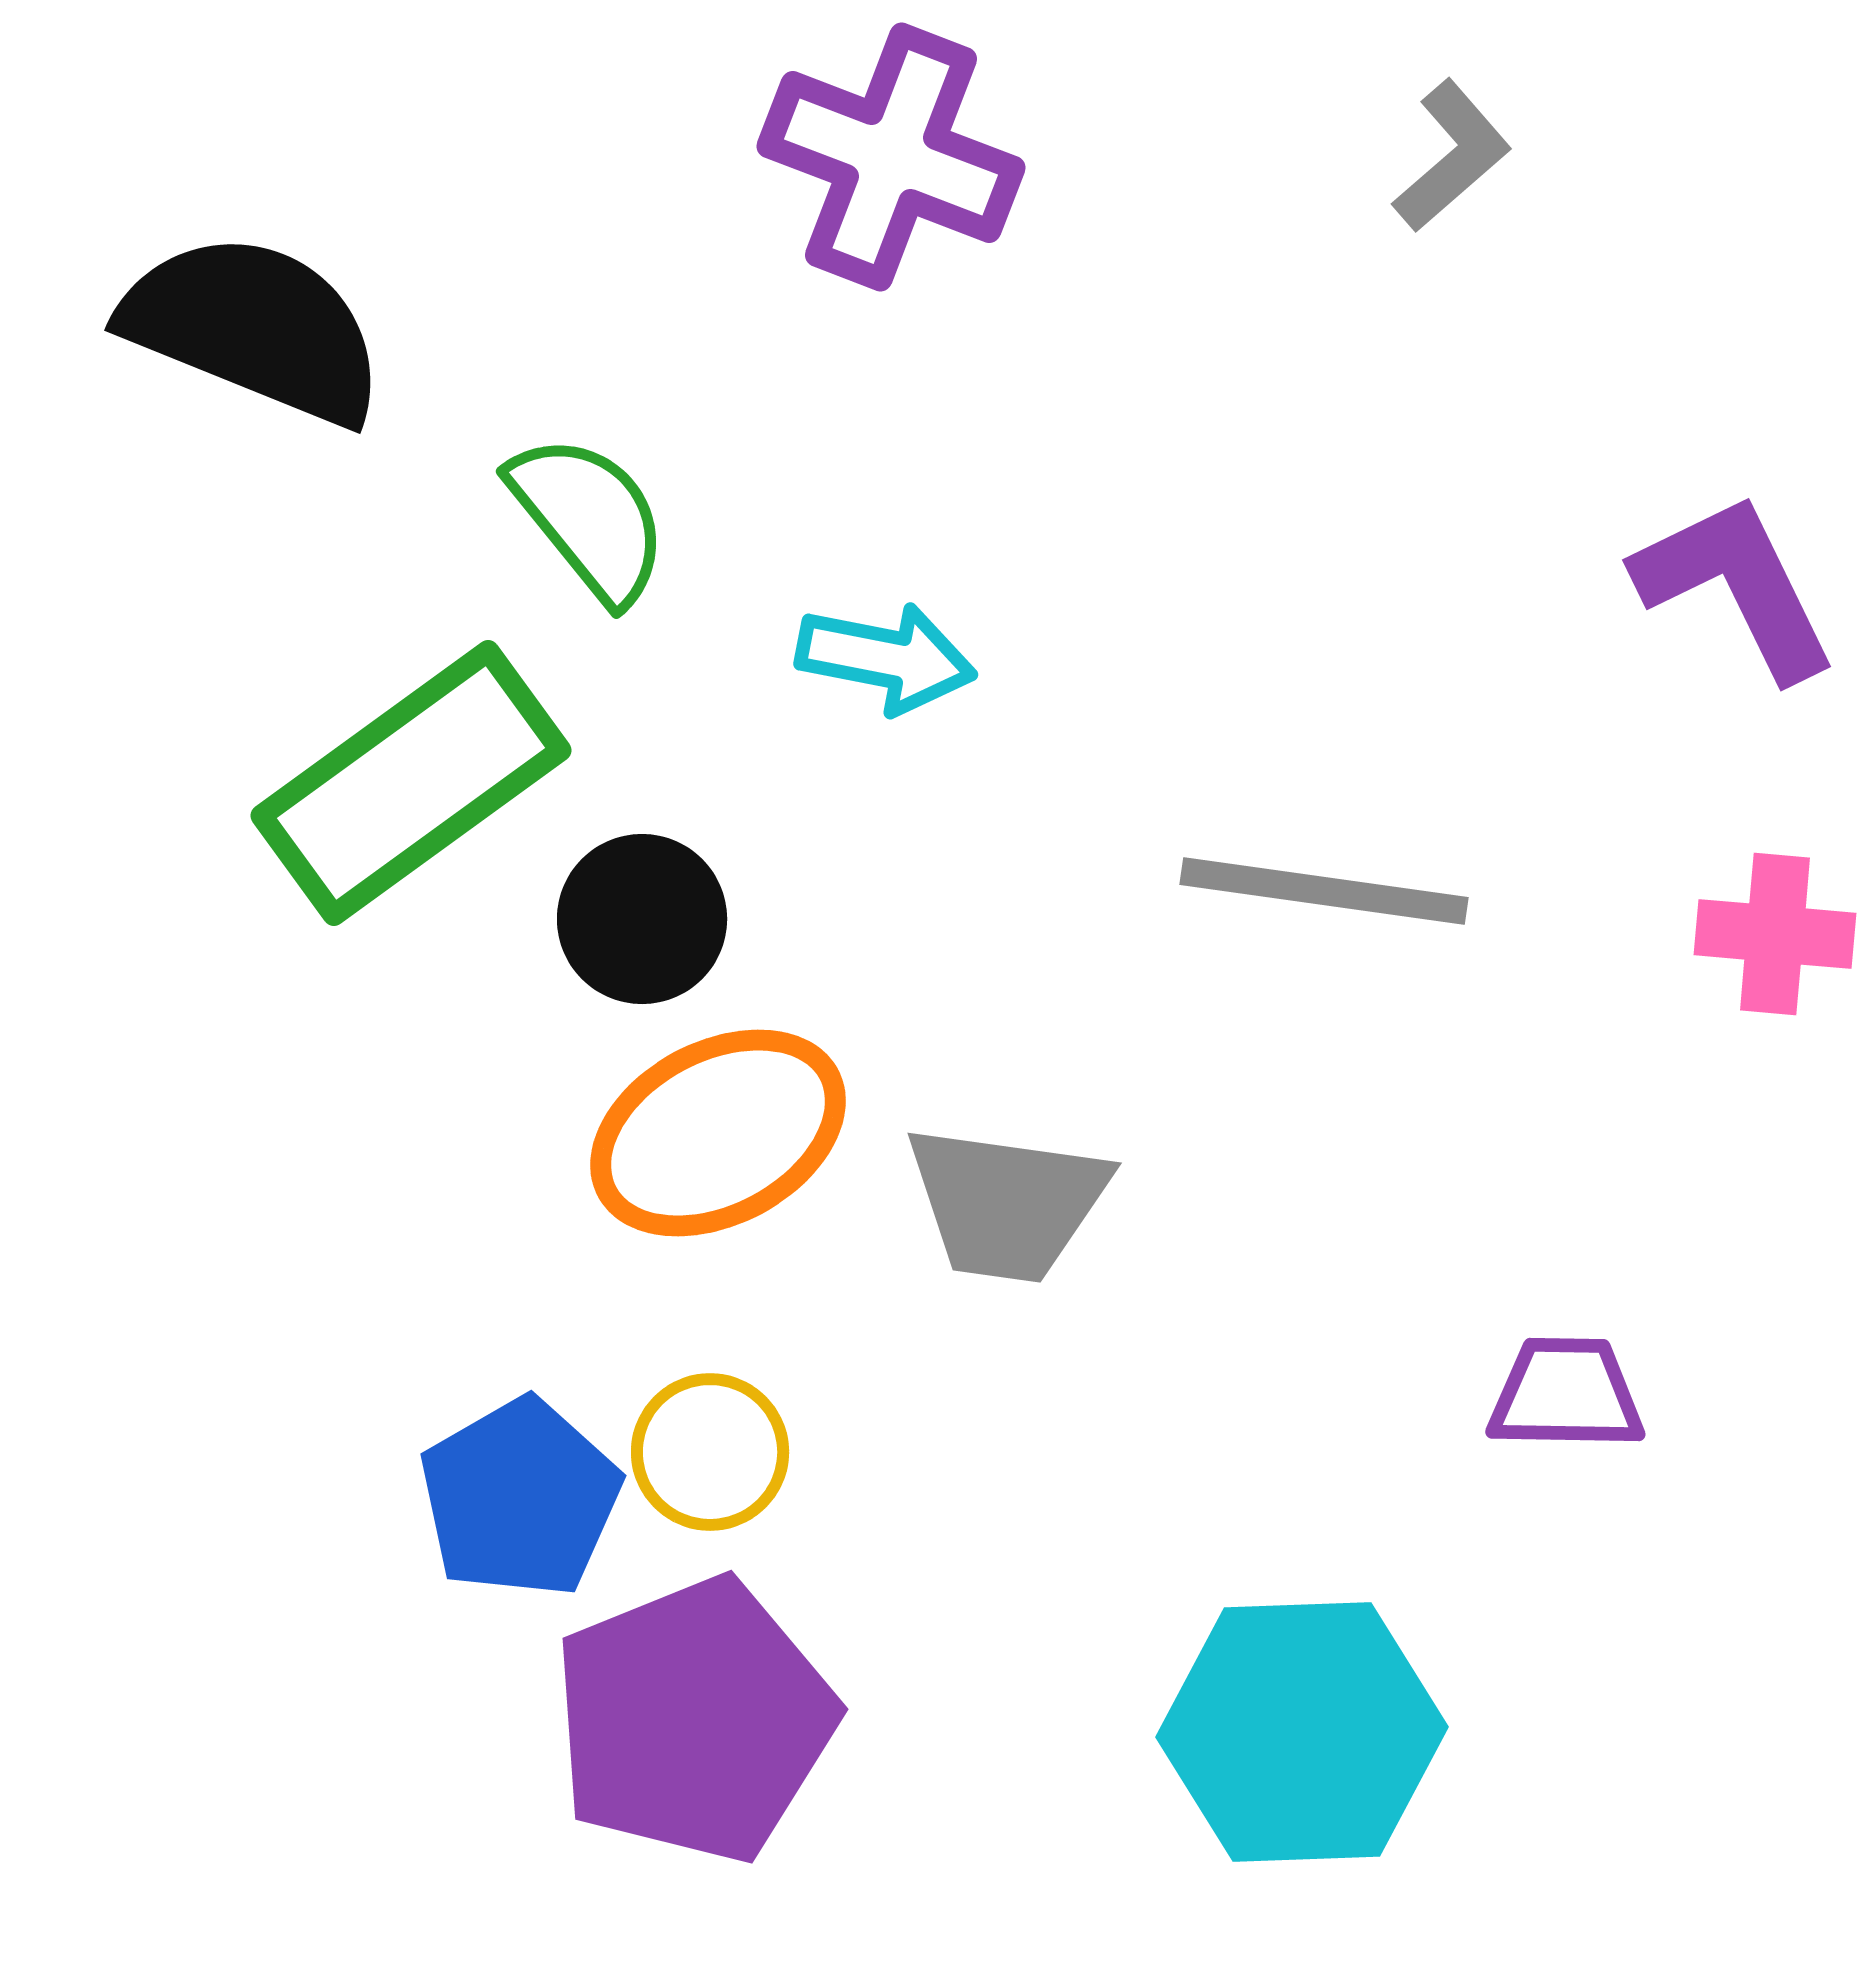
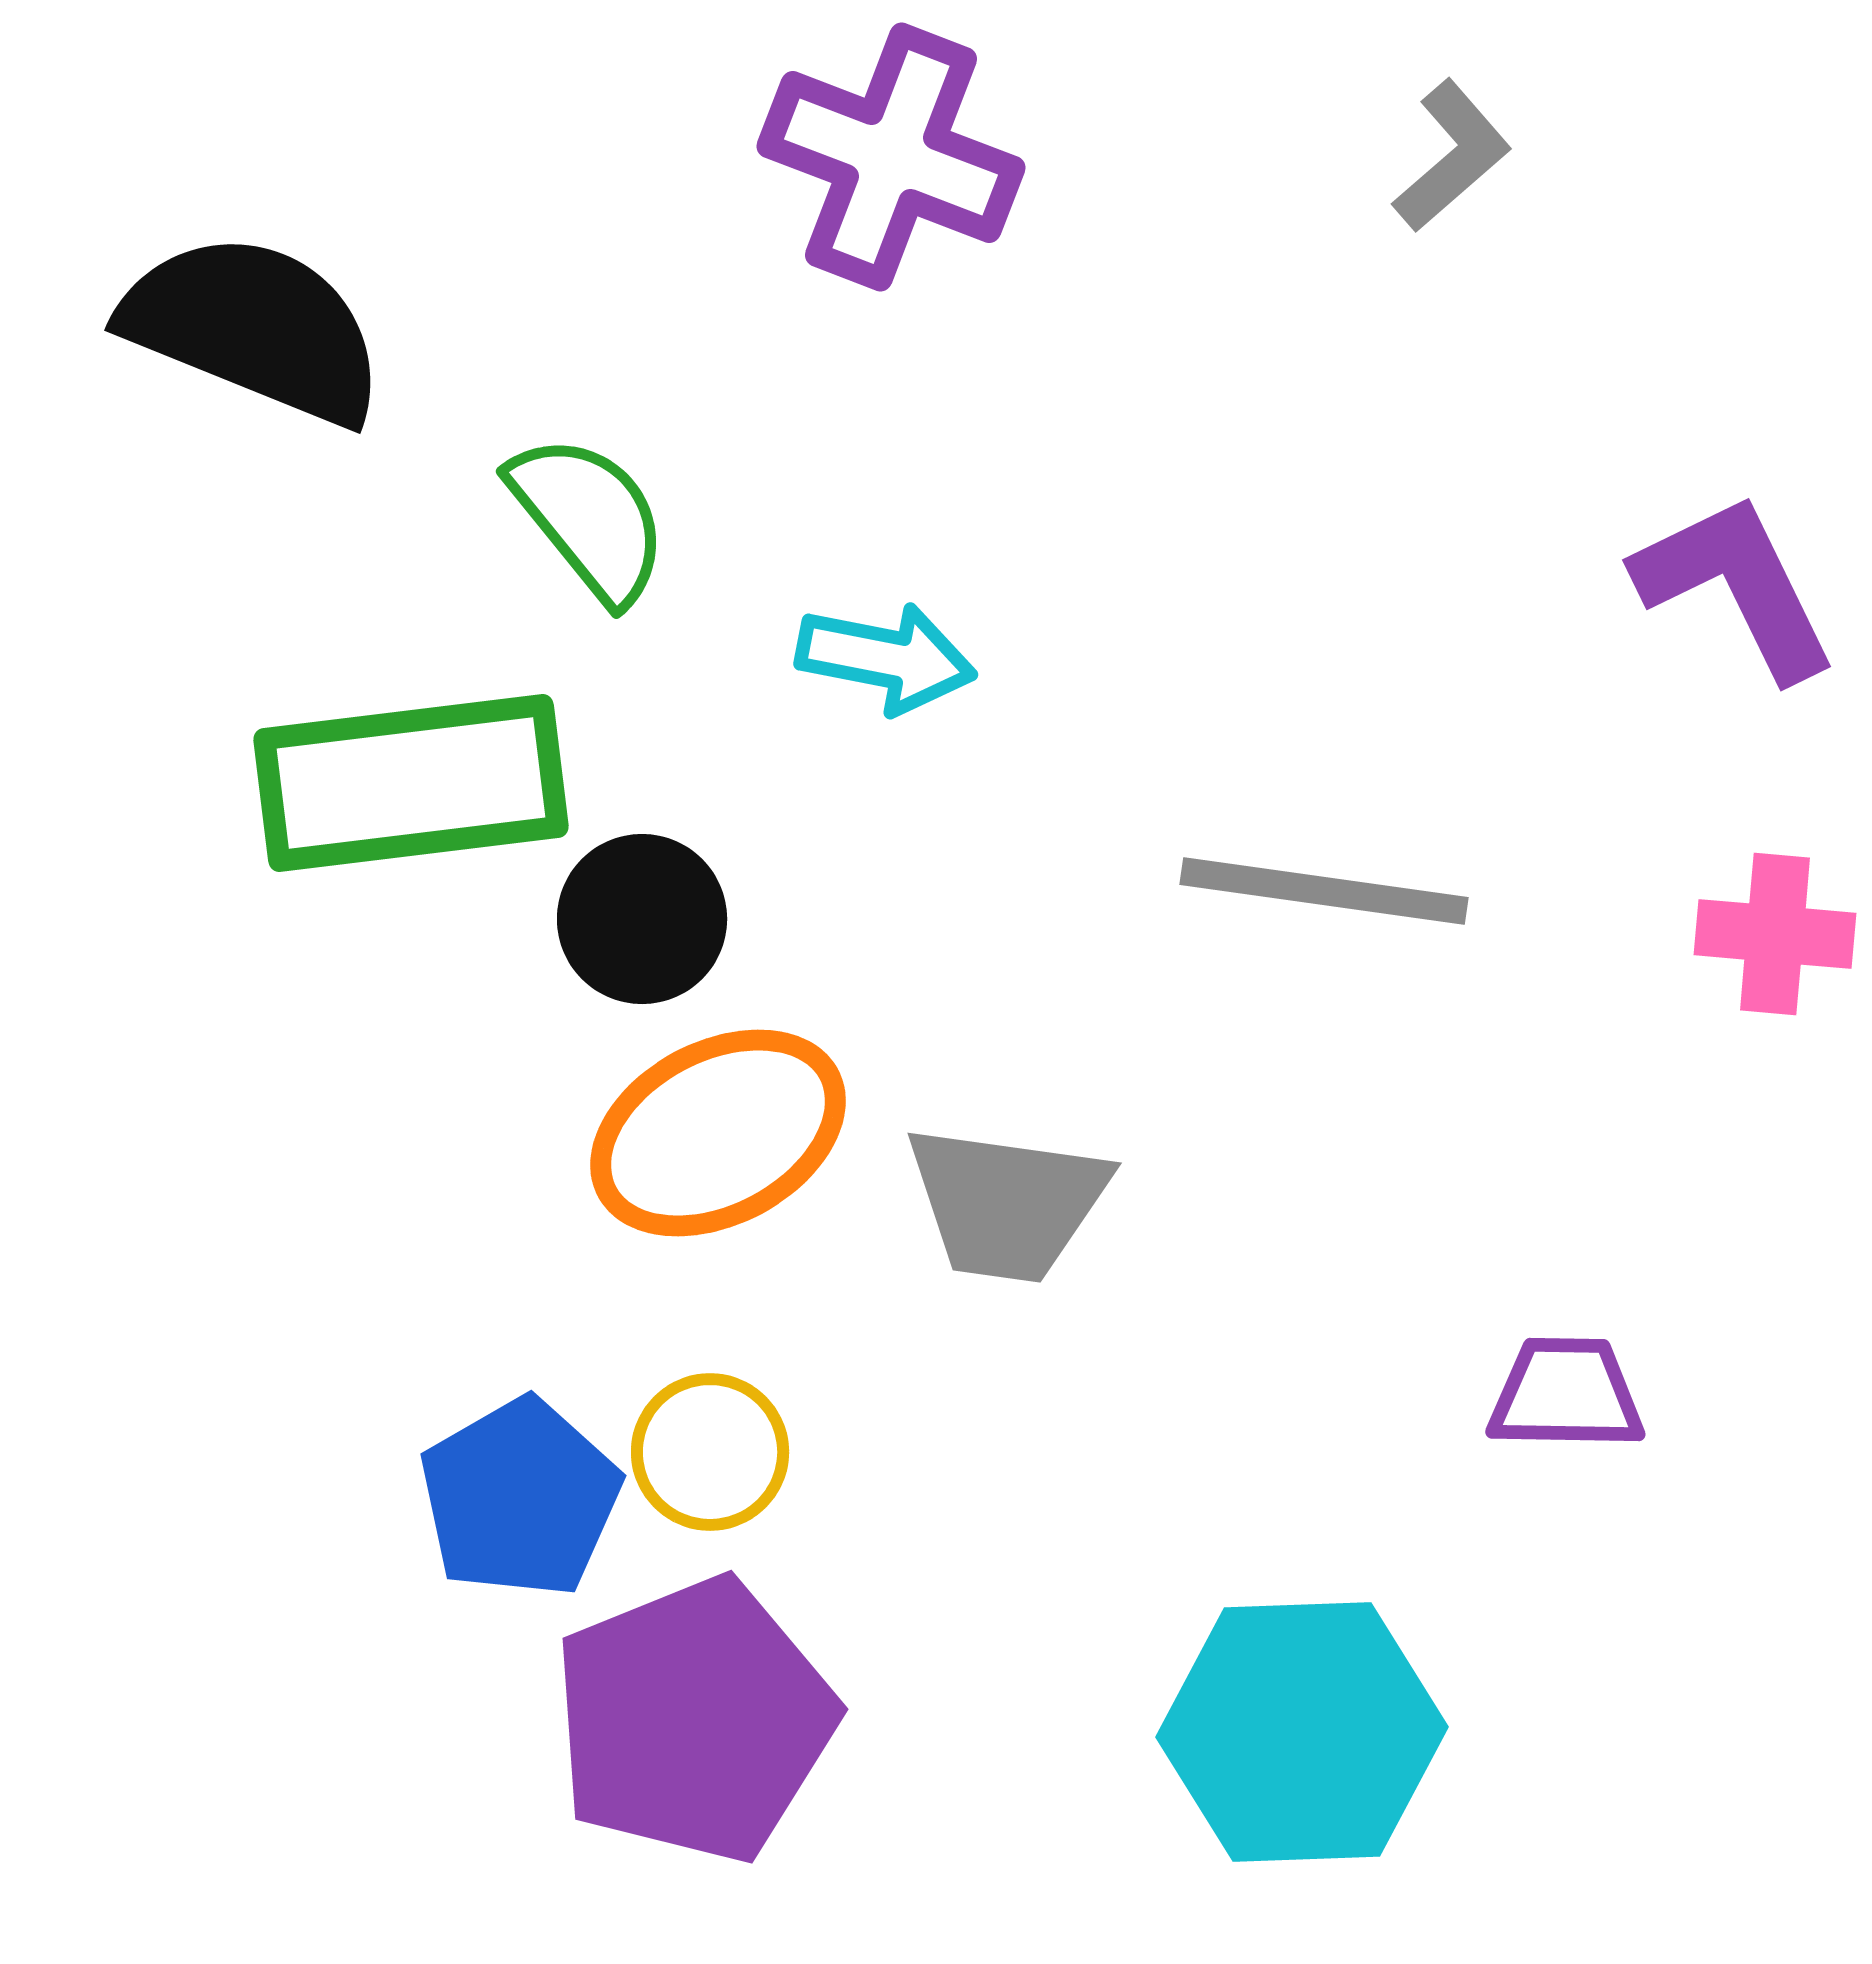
green rectangle: rotated 29 degrees clockwise
